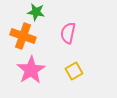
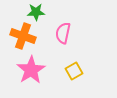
green star: rotated 12 degrees counterclockwise
pink semicircle: moved 5 px left
